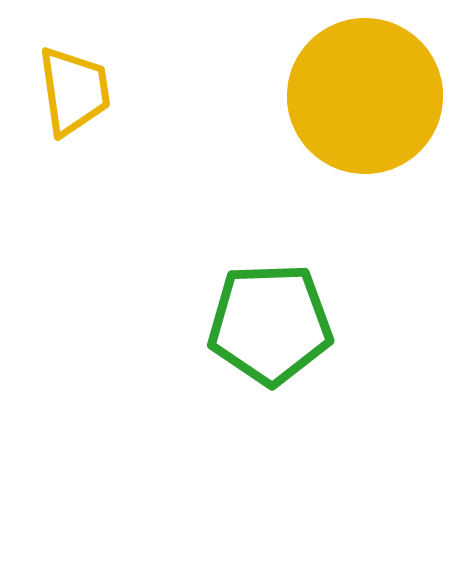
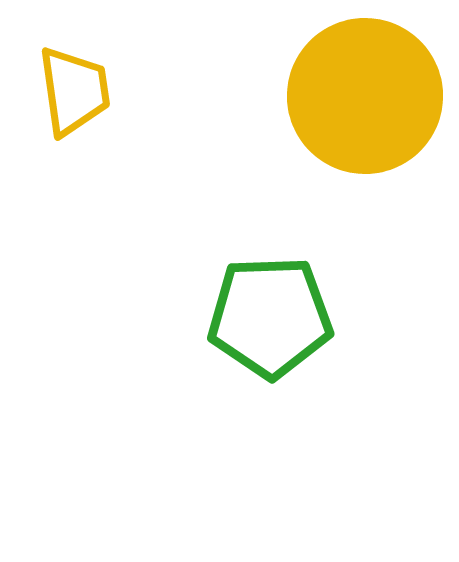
green pentagon: moved 7 px up
